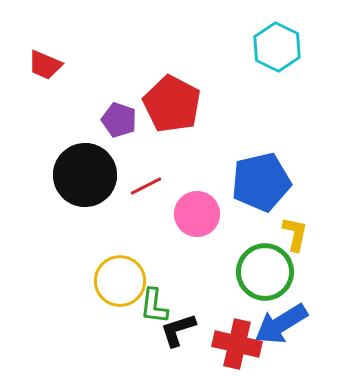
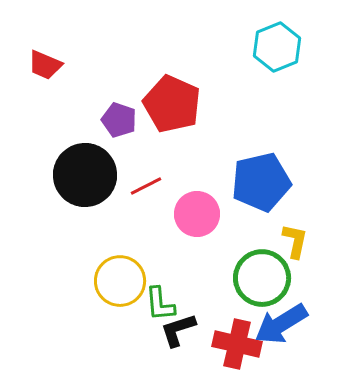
cyan hexagon: rotated 12 degrees clockwise
red pentagon: rotated 4 degrees counterclockwise
yellow L-shape: moved 7 px down
green circle: moved 3 px left, 6 px down
green L-shape: moved 6 px right, 2 px up; rotated 12 degrees counterclockwise
